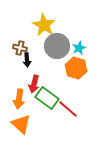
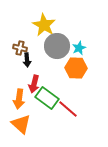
orange hexagon: rotated 15 degrees counterclockwise
